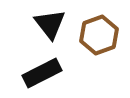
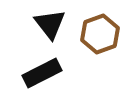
brown hexagon: moved 1 px right, 1 px up
